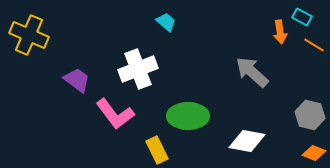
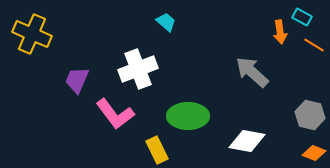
yellow cross: moved 3 px right, 1 px up
purple trapezoid: rotated 104 degrees counterclockwise
